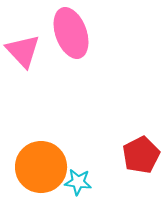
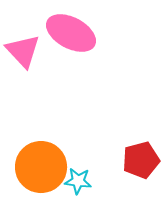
pink ellipse: rotated 42 degrees counterclockwise
red pentagon: moved 5 px down; rotated 12 degrees clockwise
cyan star: moved 1 px up
